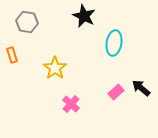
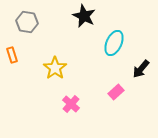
cyan ellipse: rotated 15 degrees clockwise
black arrow: moved 19 px up; rotated 90 degrees counterclockwise
